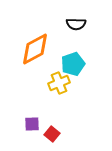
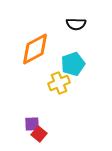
red square: moved 13 px left
